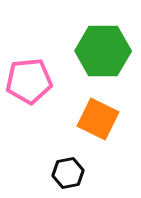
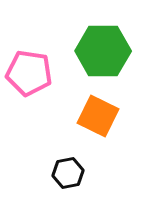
pink pentagon: moved 8 px up; rotated 15 degrees clockwise
orange square: moved 3 px up
